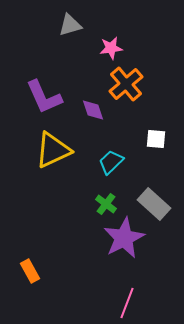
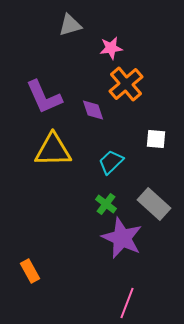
yellow triangle: rotated 24 degrees clockwise
purple star: moved 2 px left; rotated 21 degrees counterclockwise
